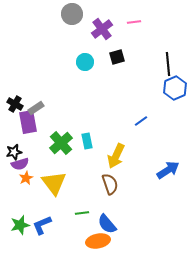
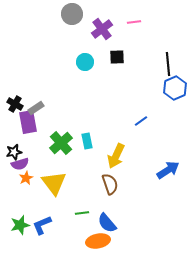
black square: rotated 14 degrees clockwise
blue semicircle: moved 1 px up
